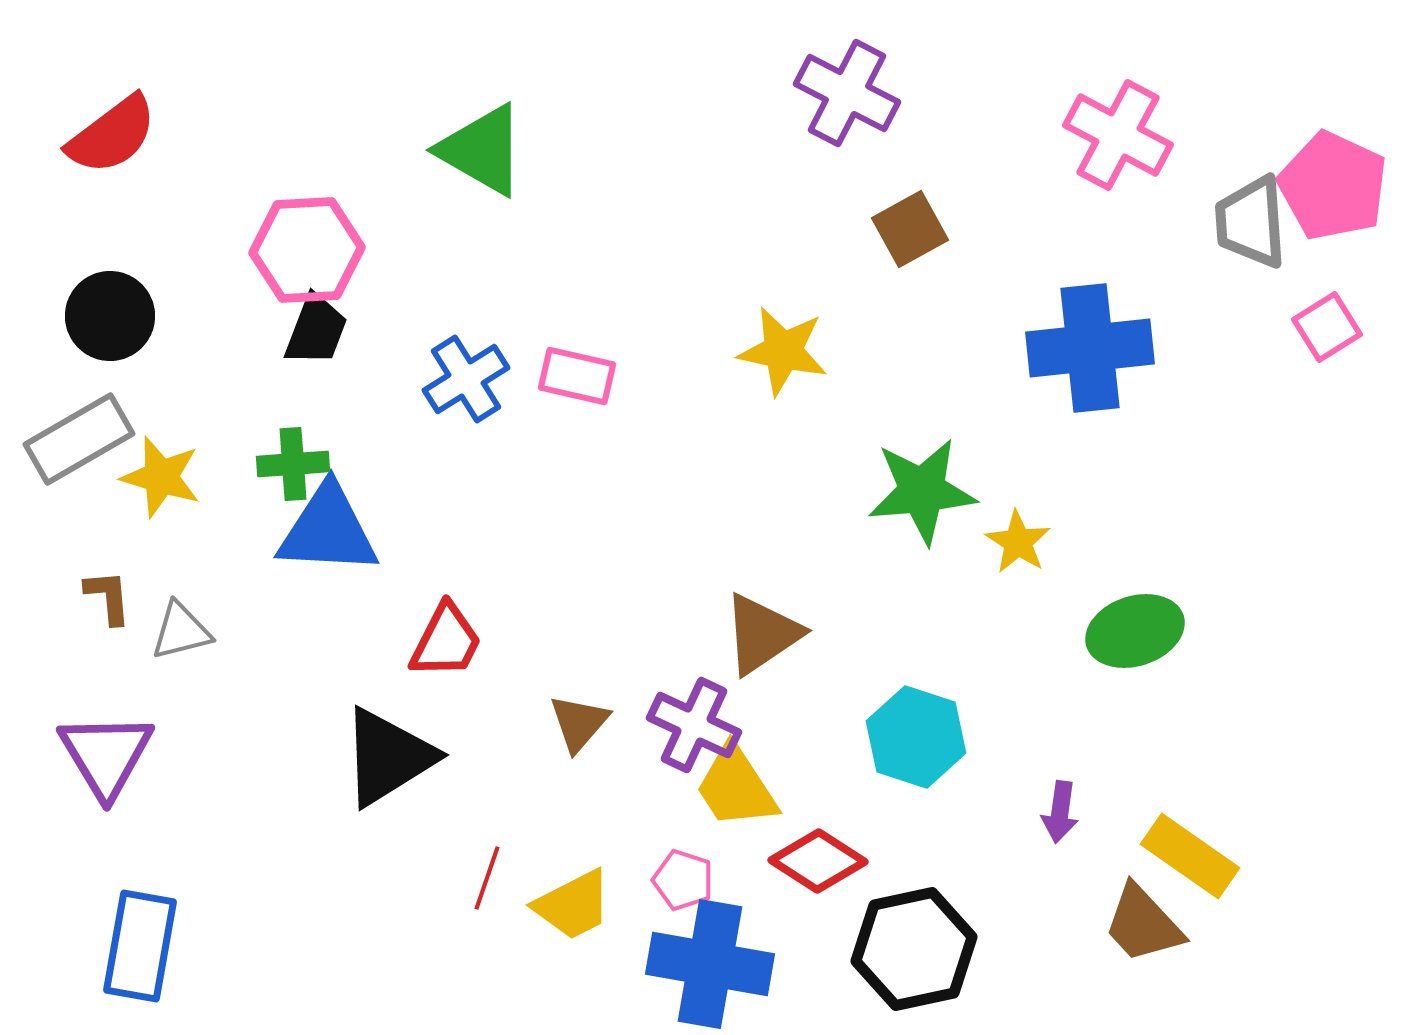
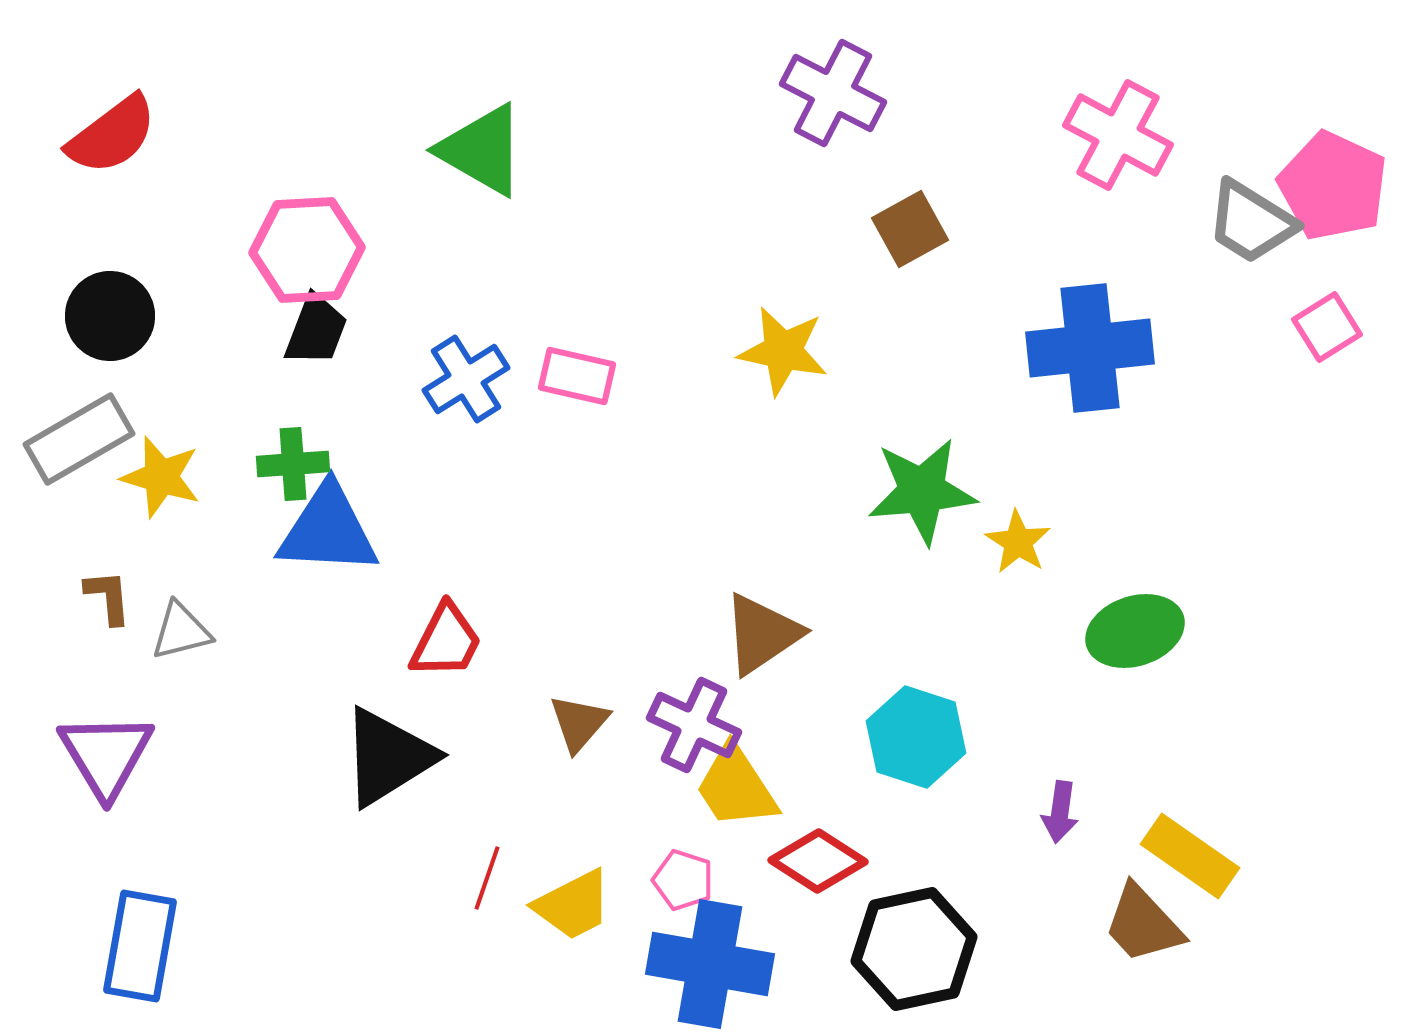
purple cross at (847, 93): moved 14 px left
gray trapezoid at (1251, 222): rotated 54 degrees counterclockwise
